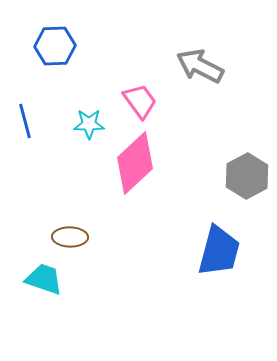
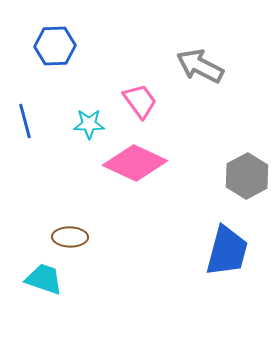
pink diamond: rotated 68 degrees clockwise
blue trapezoid: moved 8 px right
